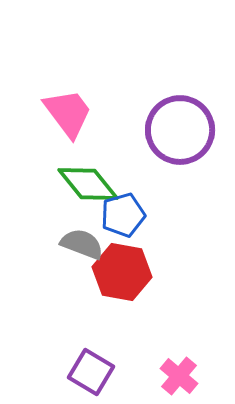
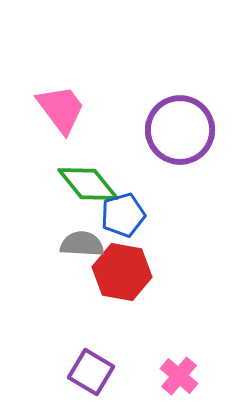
pink trapezoid: moved 7 px left, 4 px up
gray semicircle: rotated 18 degrees counterclockwise
